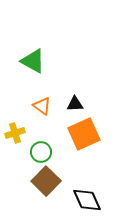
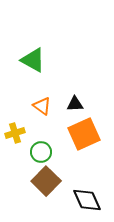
green triangle: moved 1 px up
